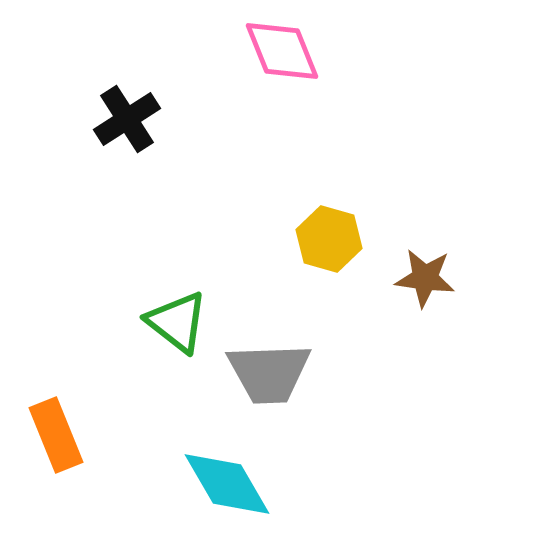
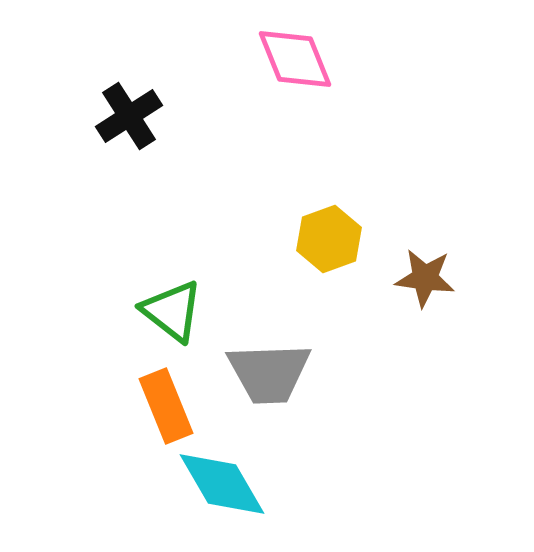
pink diamond: moved 13 px right, 8 px down
black cross: moved 2 px right, 3 px up
yellow hexagon: rotated 24 degrees clockwise
green triangle: moved 5 px left, 11 px up
orange rectangle: moved 110 px right, 29 px up
cyan diamond: moved 5 px left
